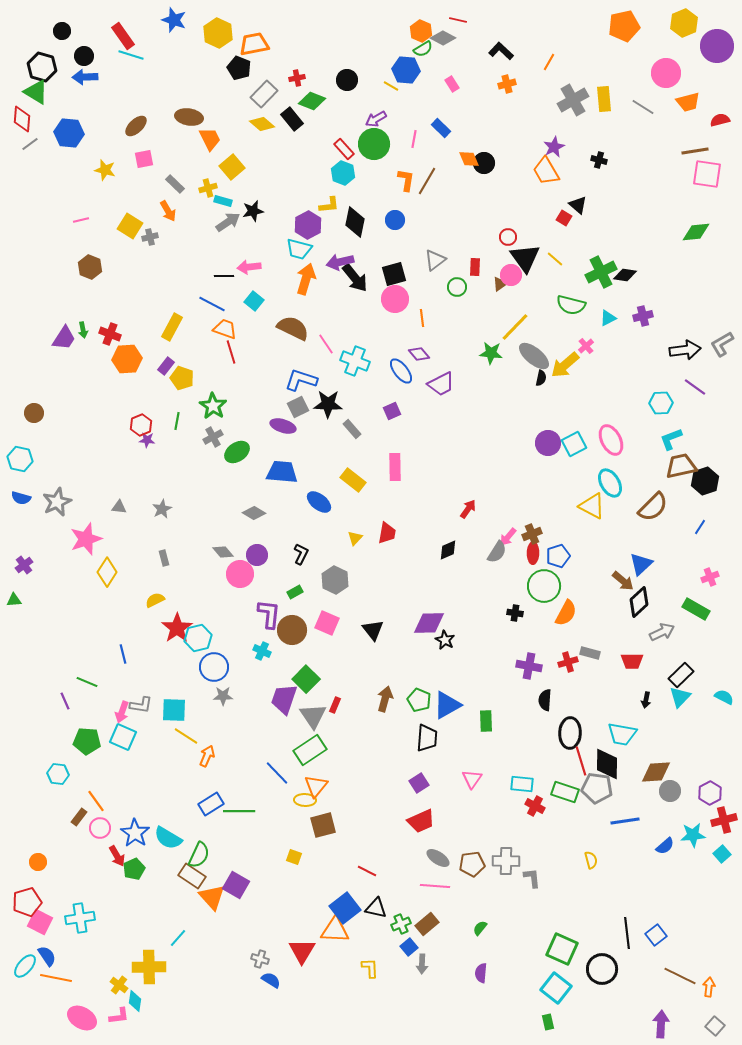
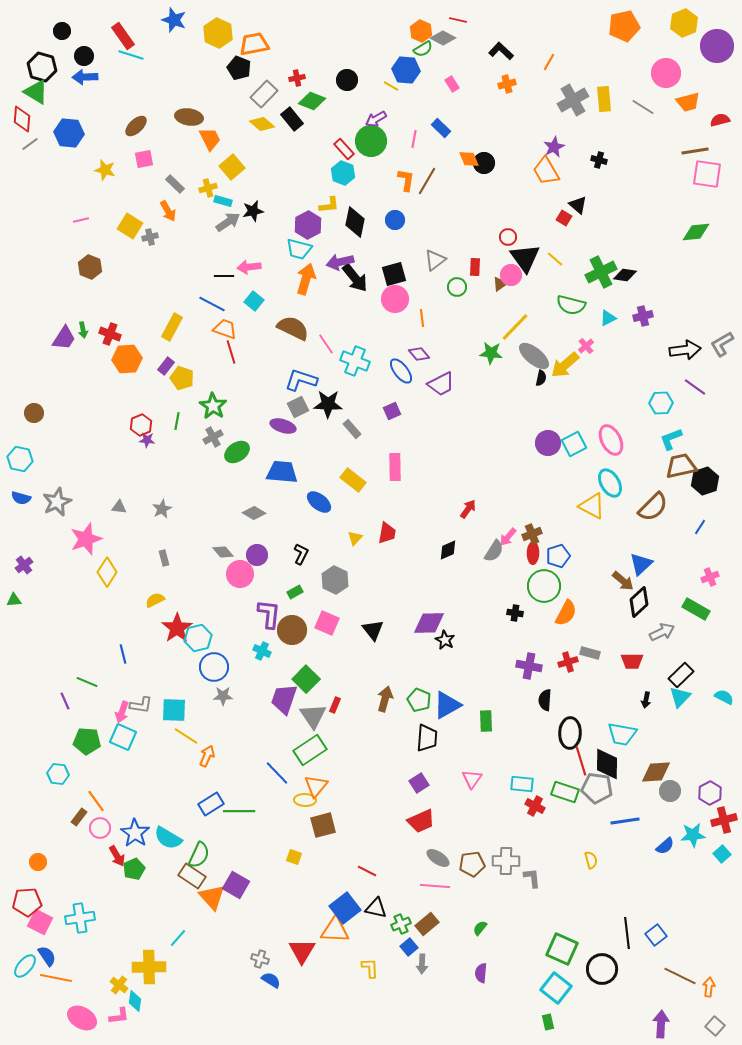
green circle at (374, 144): moved 3 px left, 3 px up
gray semicircle at (497, 552): moved 3 px left, 1 px up
red pentagon at (27, 902): rotated 12 degrees clockwise
